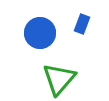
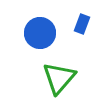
green triangle: moved 1 px up
